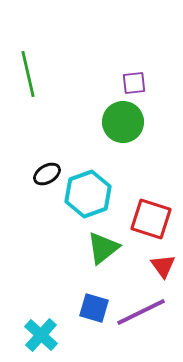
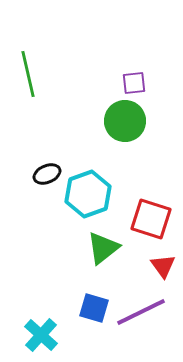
green circle: moved 2 px right, 1 px up
black ellipse: rotated 8 degrees clockwise
